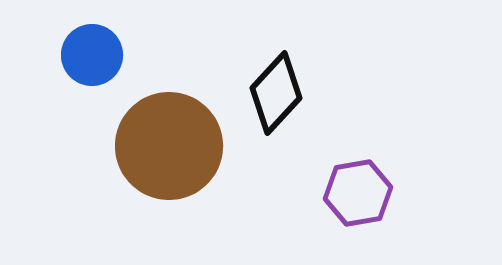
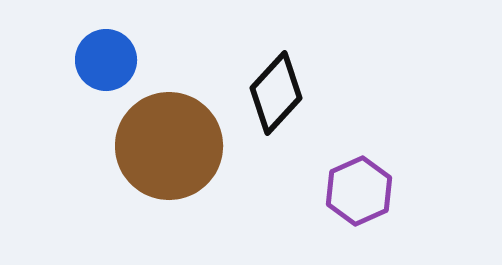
blue circle: moved 14 px right, 5 px down
purple hexagon: moved 1 px right, 2 px up; rotated 14 degrees counterclockwise
